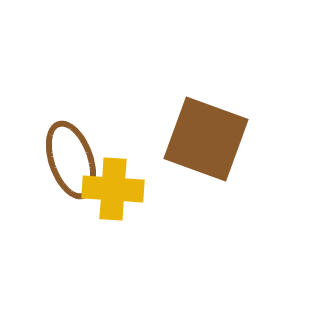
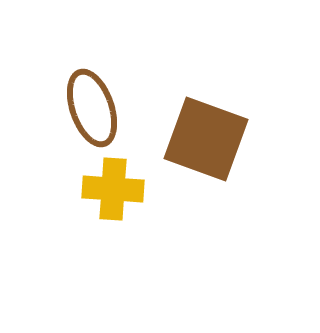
brown ellipse: moved 21 px right, 52 px up
